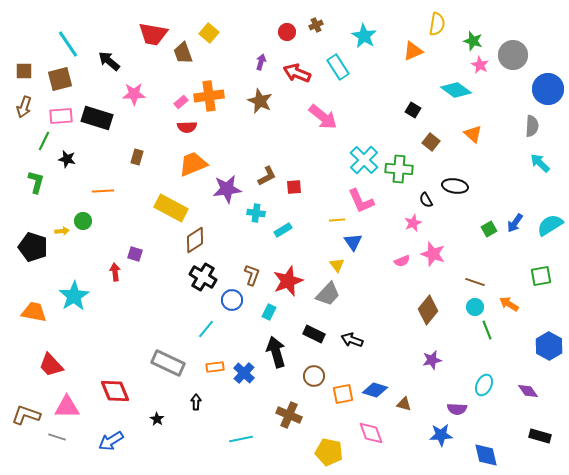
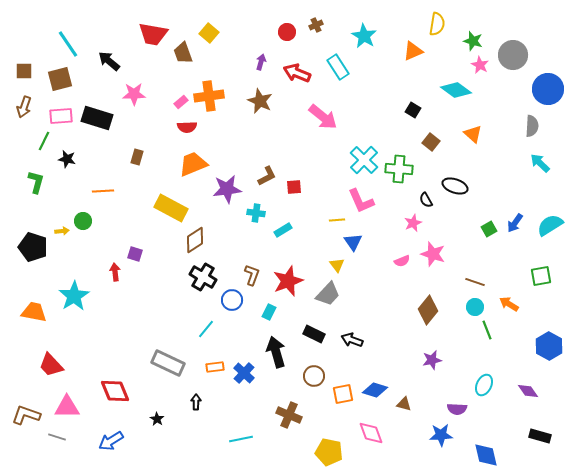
black ellipse at (455, 186): rotated 10 degrees clockwise
